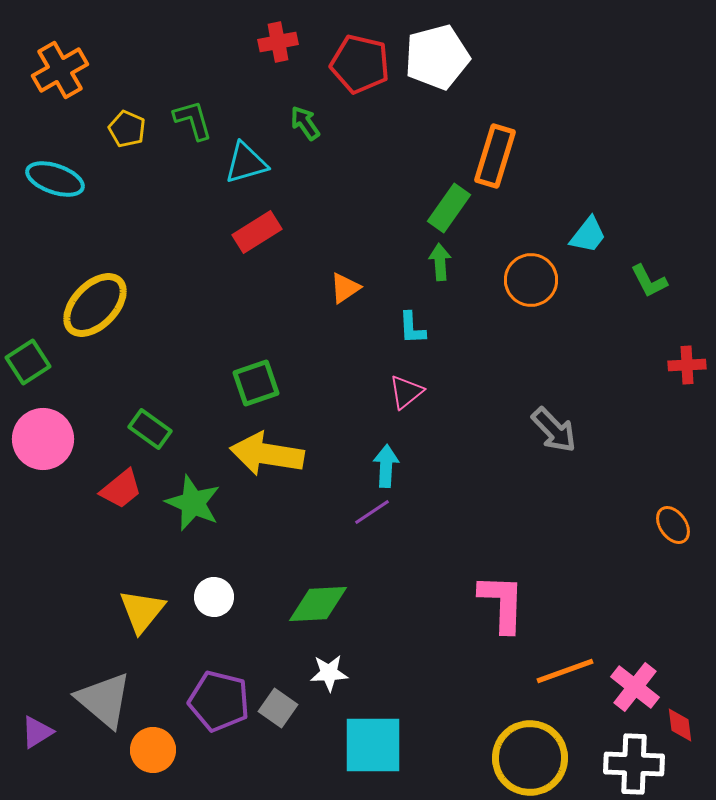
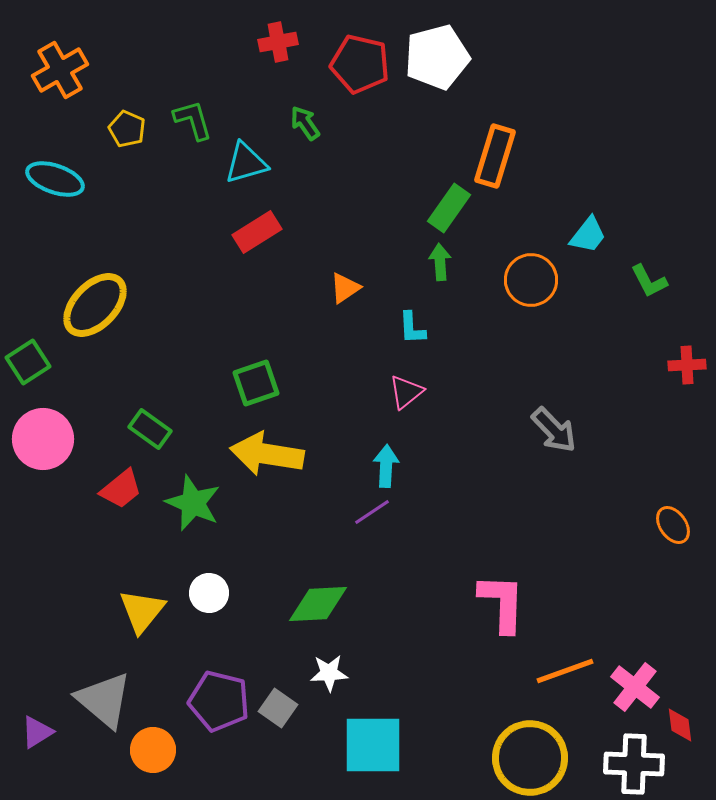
white circle at (214, 597): moved 5 px left, 4 px up
